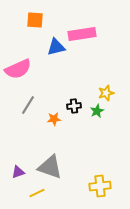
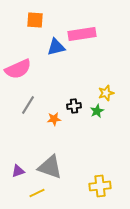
purple triangle: moved 1 px up
